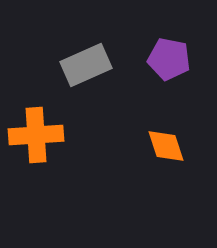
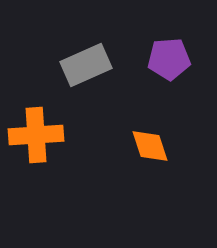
purple pentagon: rotated 15 degrees counterclockwise
orange diamond: moved 16 px left
